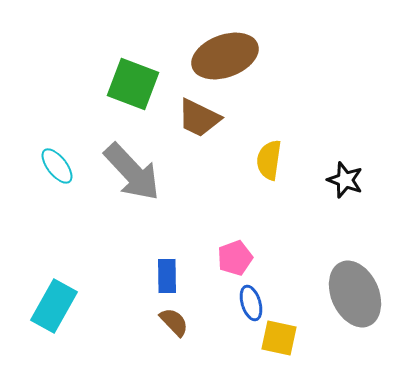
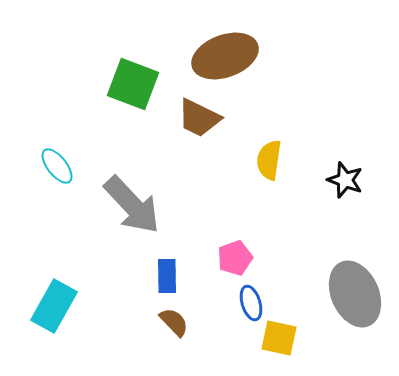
gray arrow: moved 33 px down
